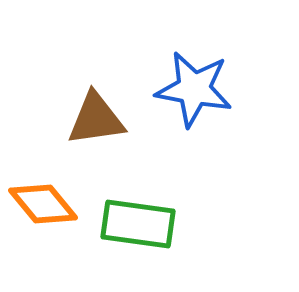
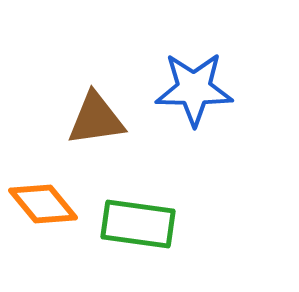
blue star: rotated 10 degrees counterclockwise
